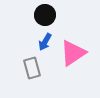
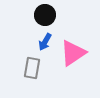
gray rectangle: rotated 25 degrees clockwise
